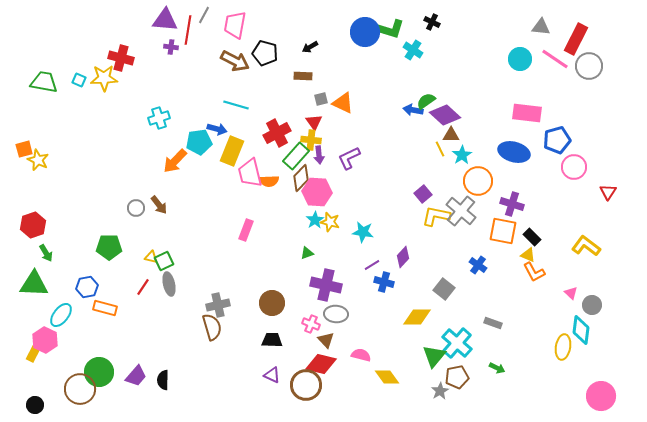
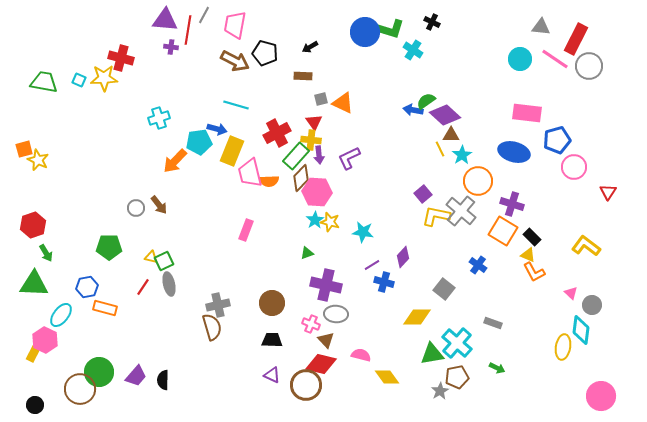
orange square at (503, 231): rotated 20 degrees clockwise
green triangle at (434, 356): moved 2 px left, 2 px up; rotated 40 degrees clockwise
